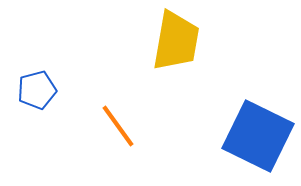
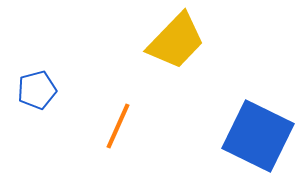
yellow trapezoid: rotated 34 degrees clockwise
orange line: rotated 60 degrees clockwise
